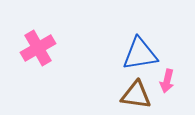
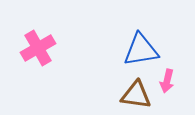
blue triangle: moved 1 px right, 4 px up
